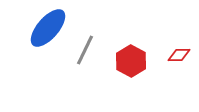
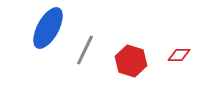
blue ellipse: rotated 12 degrees counterclockwise
red hexagon: rotated 12 degrees counterclockwise
